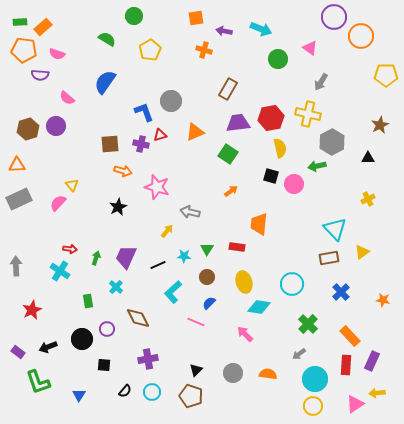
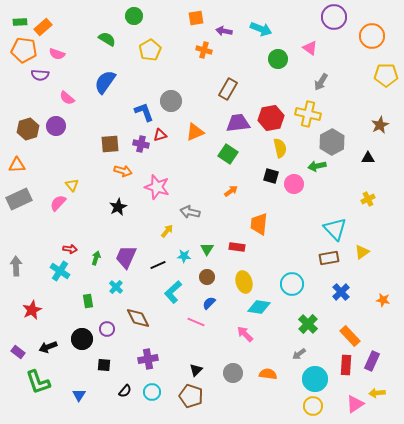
orange circle at (361, 36): moved 11 px right
